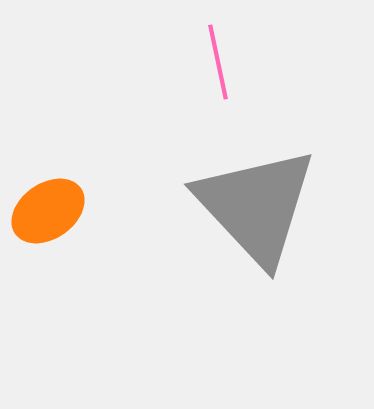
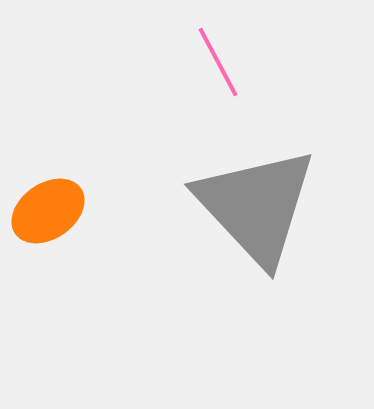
pink line: rotated 16 degrees counterclockwise
